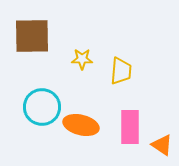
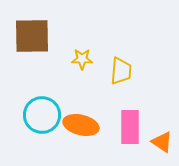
cyan circle: moved 8 px down
orange triangle: moved 3 px up
